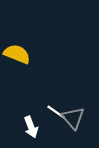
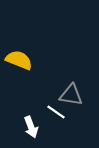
yellow semicircle: moved 2 px right, 6 px down
gray triangle: moved 2 px left, 23 px up; rotated 40 degrees counterclockwise
